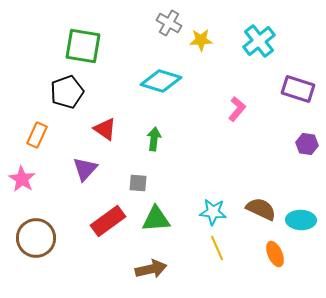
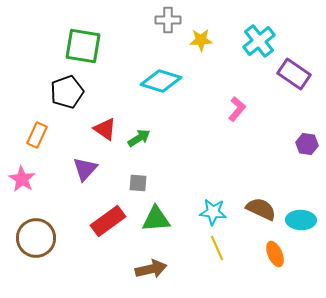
gray cross: moved 1 px left, 3 px up; rotated 30 degrees counterclockwise
purple rectangle: moved 4 px left, 15 px up; rotated 16 degrees clockwise
green arrow: moved 15 px left, 1 px up; rotated 50 degrees clockwise
